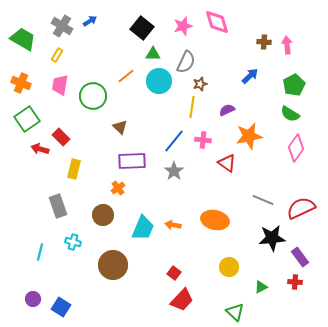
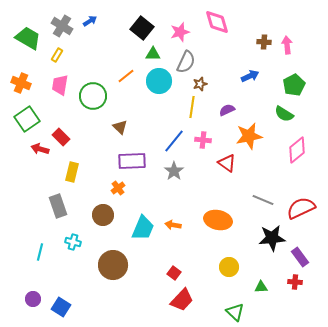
pink star at (183, 26): moved 3 px left, 6 px down
green trapezoid at (23, 39): moved 5 px right, 1 px up
blue arrow at (250, 76): rotated 18 degrees clockwise
green semicircle at (290, 114): moved 6 px left
pink diamond at (296, 148): moved 1 px right, 2 px down; rotated 16 degrees clockwise
yellow rectangle at (74, 169): moved 2 px left, 3 px down
orange ellipse at (215, 220): moved 3 px right
green triangle at (261, 287): rotated 24 degrees clockwise
